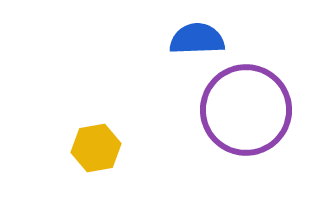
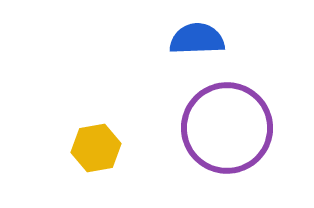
purple circle: moved 19 px left, 18 px down
